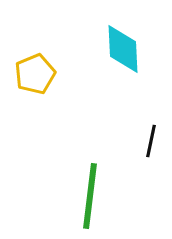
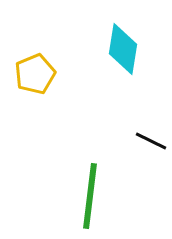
cyan diamond: rotated 12 degrees clockwise
black line: rotated 76 degrees counterclockwise
